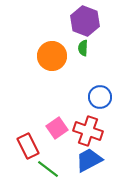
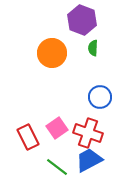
purple hexagon: moved 3 px left, 1 px up
green semicircle: moved 10 px right
orange circle: moved 3 px up
red cross: moved 2 px down
red rectangle: moved 9 px up
green line: moved 9 px right, 2 px up
